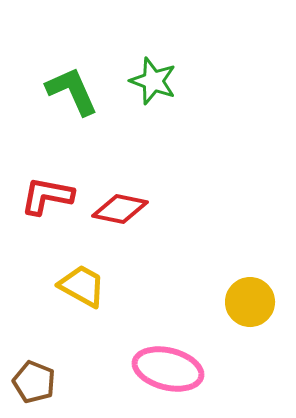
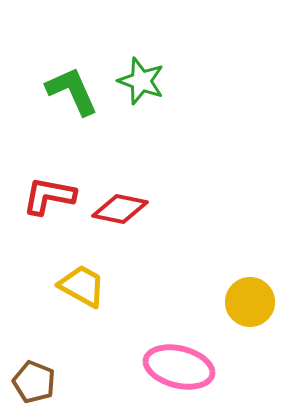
green star: moved 12 px left
red L-shape: moved 2 px right
pink ellipse: moved 11 px right, 2 px up
